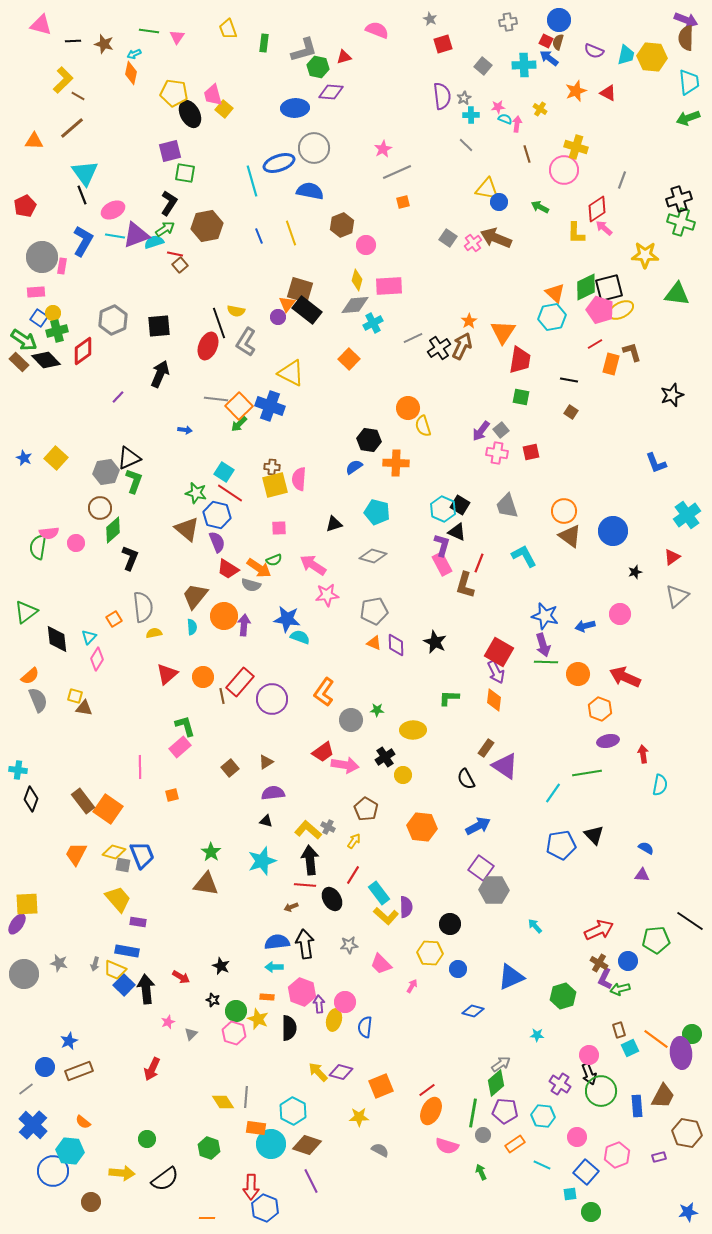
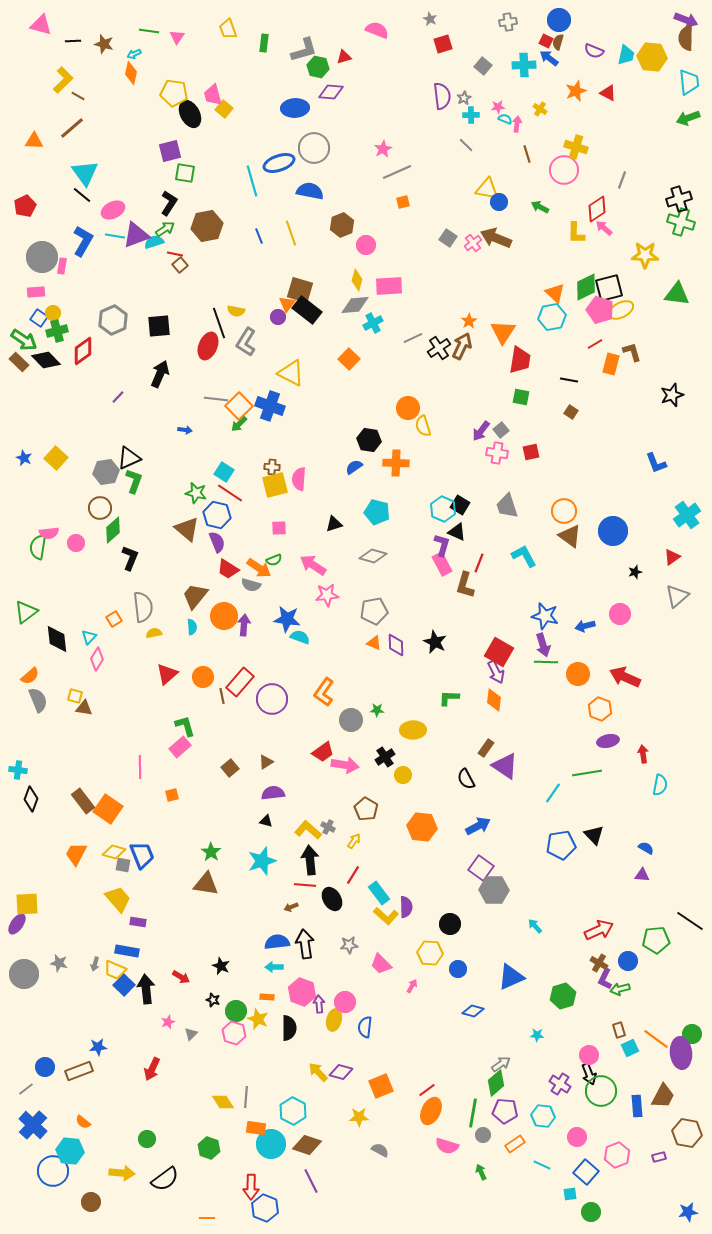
black line at (82, 195): rotated 30 degrees counterclockwise
blue star at (69, 1041): moved 29 px right, 6 px down; rotated 18 degrees clockwise
